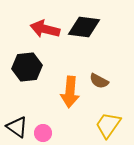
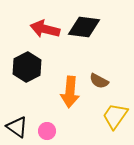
black hexagon: rotated 20 degrees counterclockwise
yellow trapezoid: moved 7 px right, 9 px up
pink circle: moved 4 px right, 2 px up
